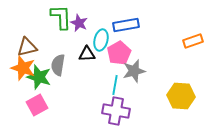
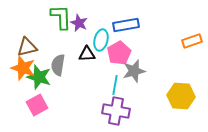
orange rectangle: moved 1 px left
